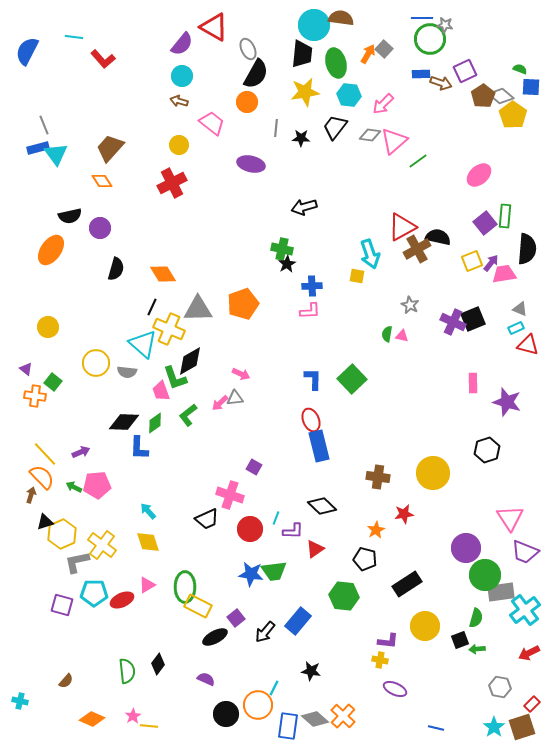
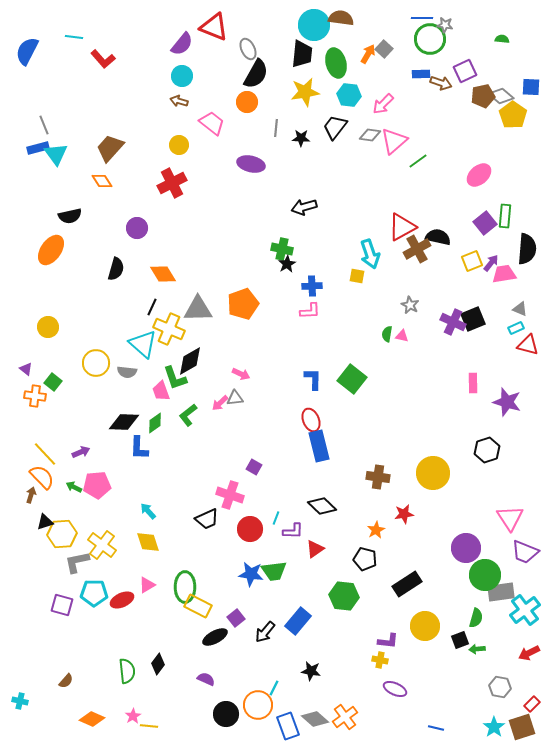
red triangle at (214, 27): rotated 8 degrees counterclockwise
green semicircle at (520, 69): moved 18 px left, 30 px up; rotated 16 degrees counterclockwise
brown pentagon at (483, 96): rotated 20 degrees clockwise
purple circle at (100, 228): moved 37 px right
green square at (352, 379): rotated 8 degrees counterclockwise
yellow hexagon at (62, 534): rotated 20 degrees clockwise
orange cross at (343, 716): moved 2 px right, 1 px down; rotated 10 degrees clockwise
blue rectangle at (288, 726): rotated 28 degrees counterclockwise
